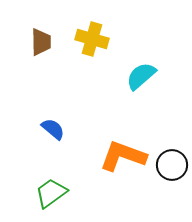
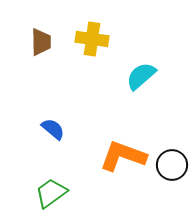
yellow cross: rotated 8 degrees counterclockwise
